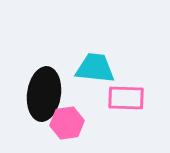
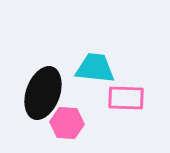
black ellipse: moved 1 px left, 1 px up; rotated 12 degrees clockwise
pink hexagon: rotated 12 degrees clockwise
